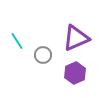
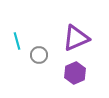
cyan line: rotated 18 degrees clockwise
gray circle: moved 4 px left
